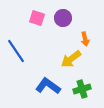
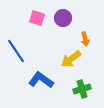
blue L-shape: moved 7 px left, 6 px up
